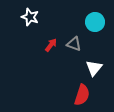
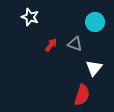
gray triangle: moved 1 px right
